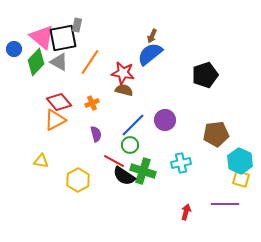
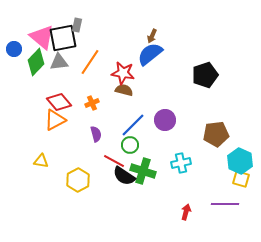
gray triangle: rotated 36 degrees counterclockwise
